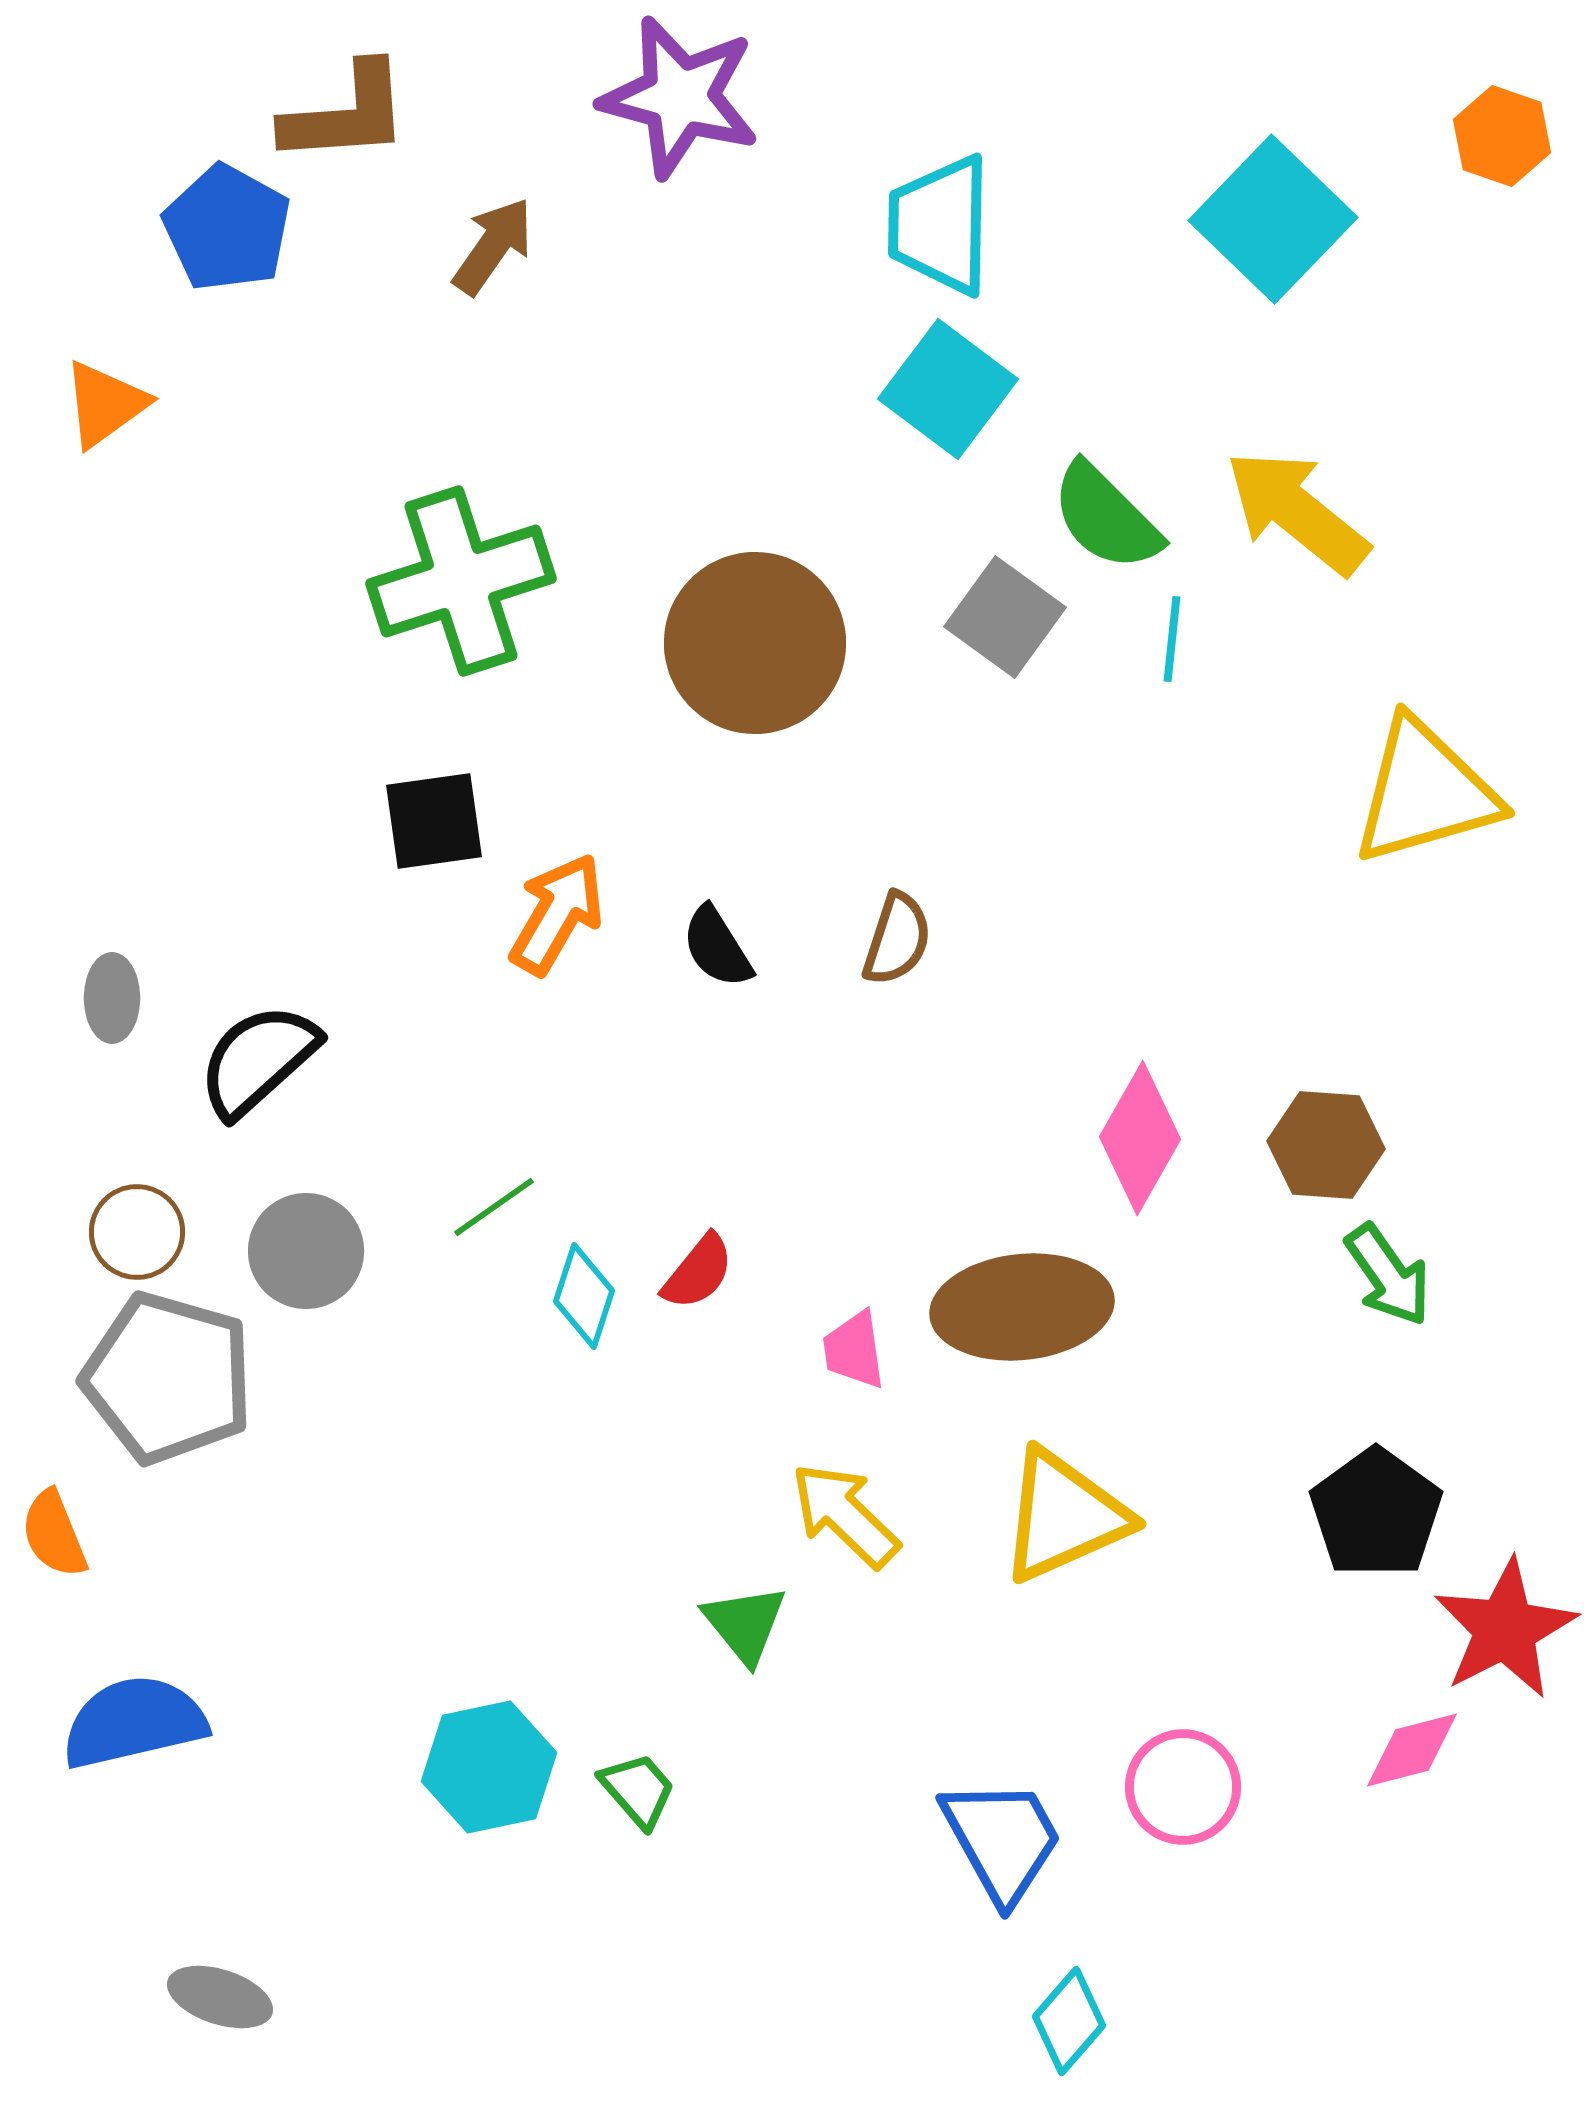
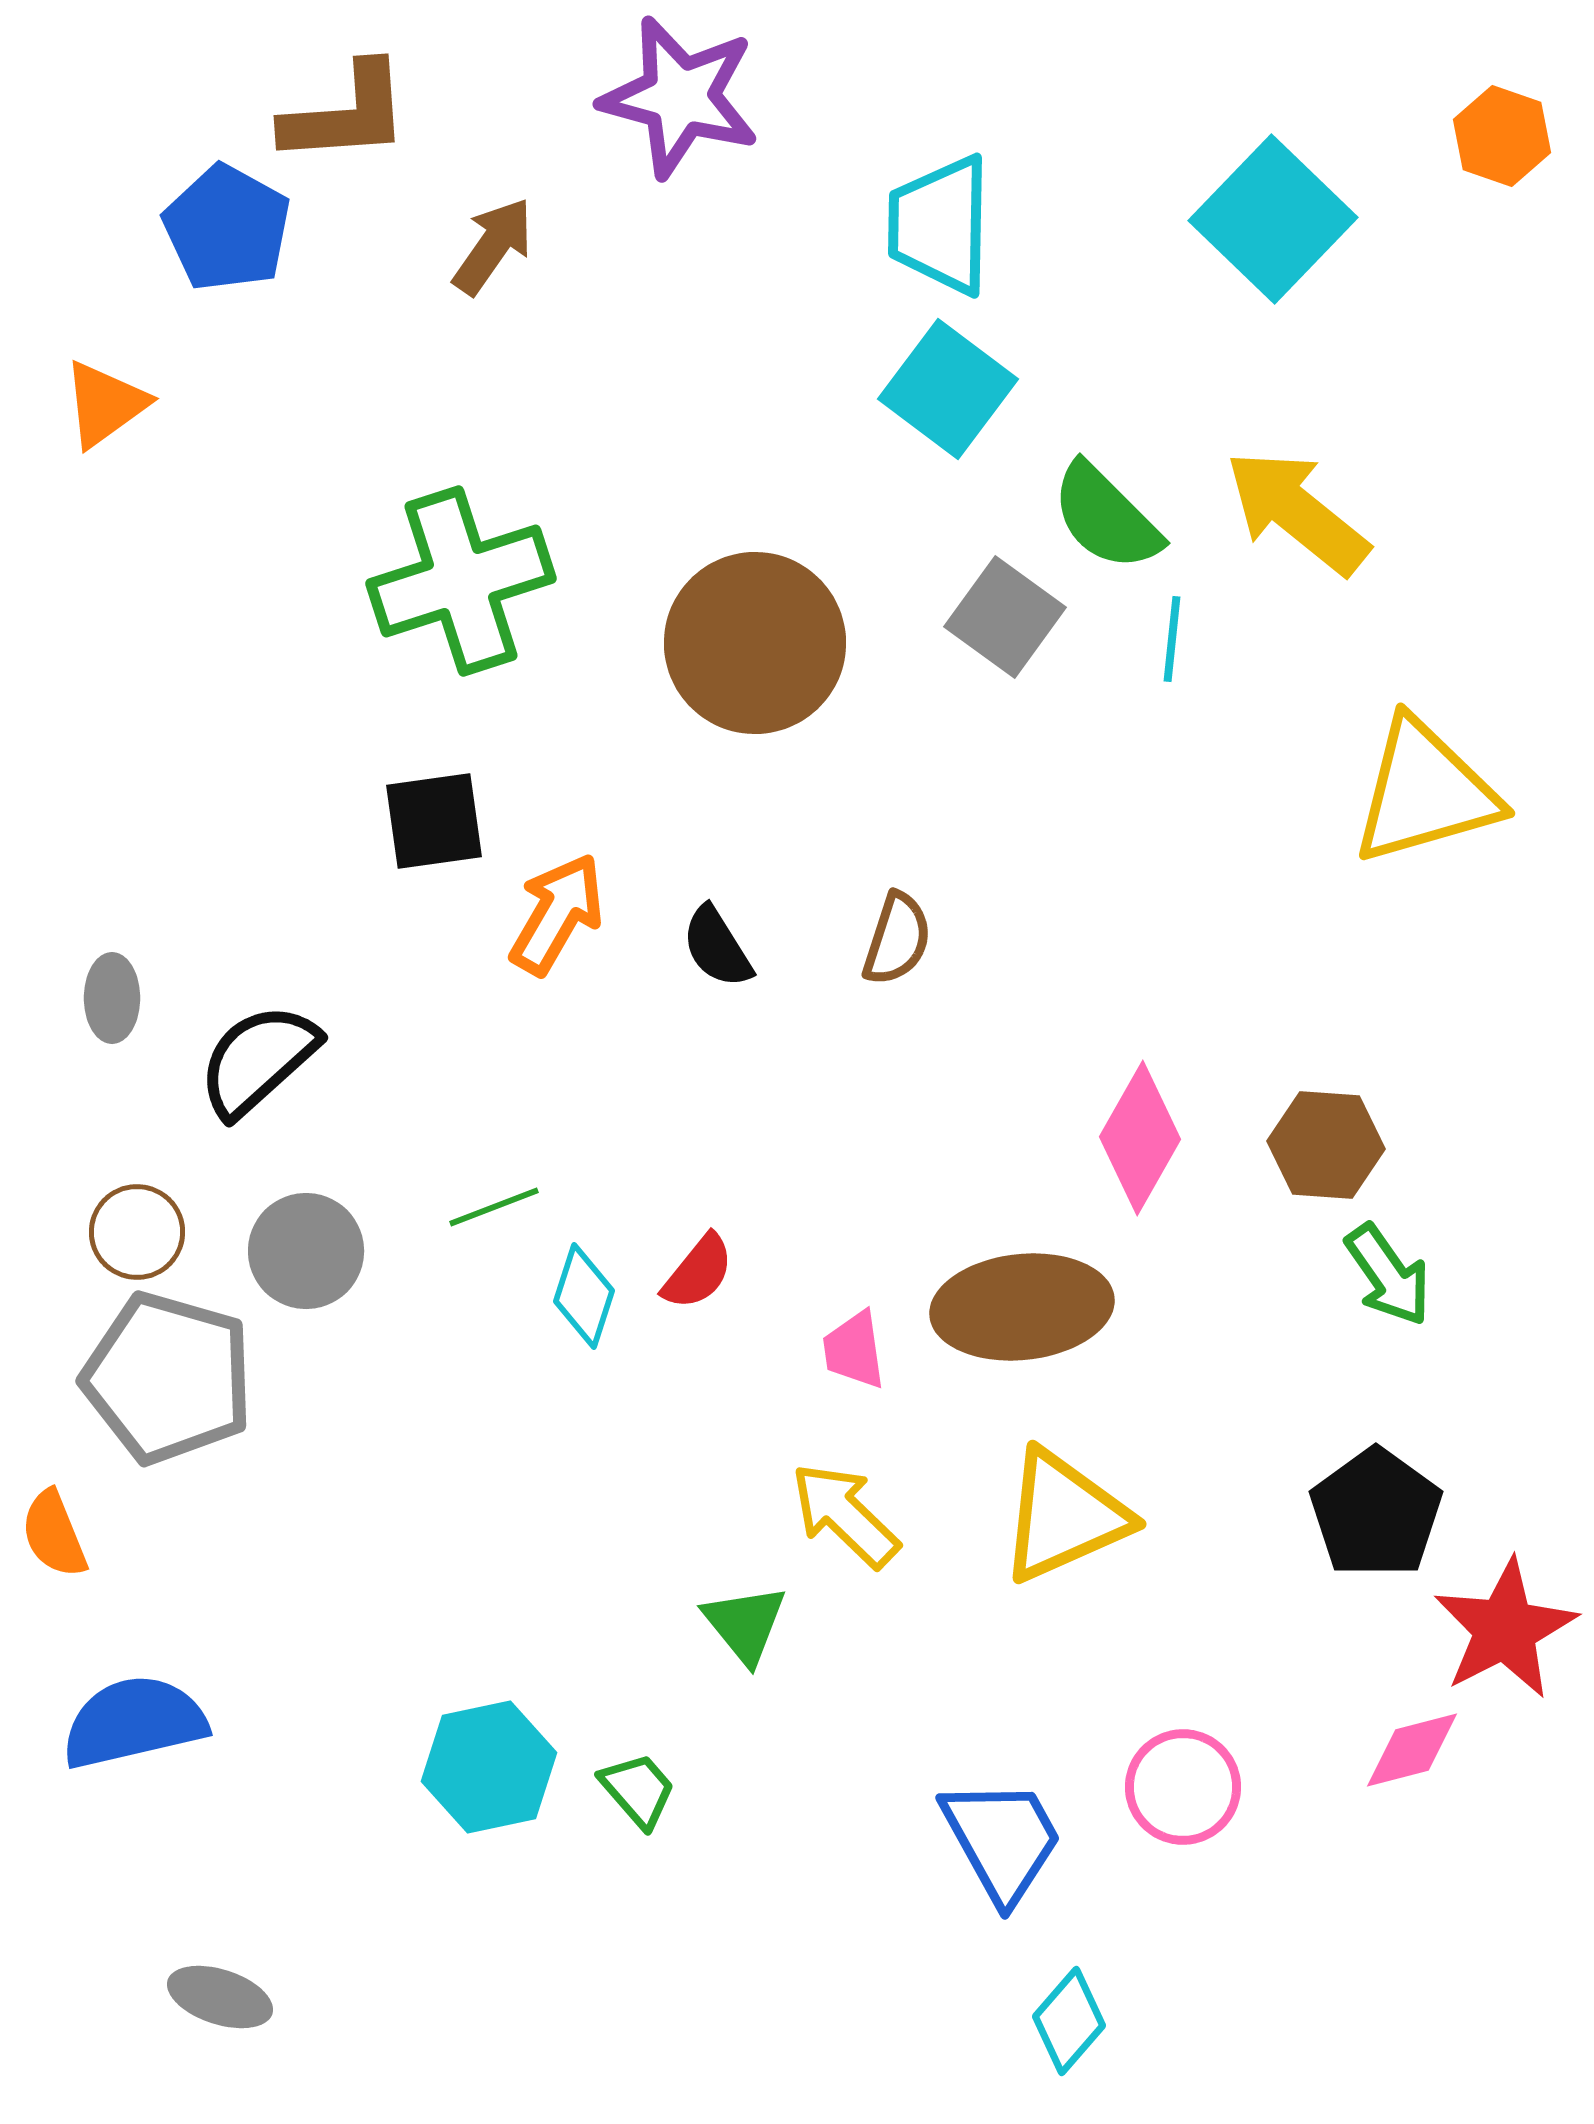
green line at (494, 1207): rotated 14 degrees clockwise
